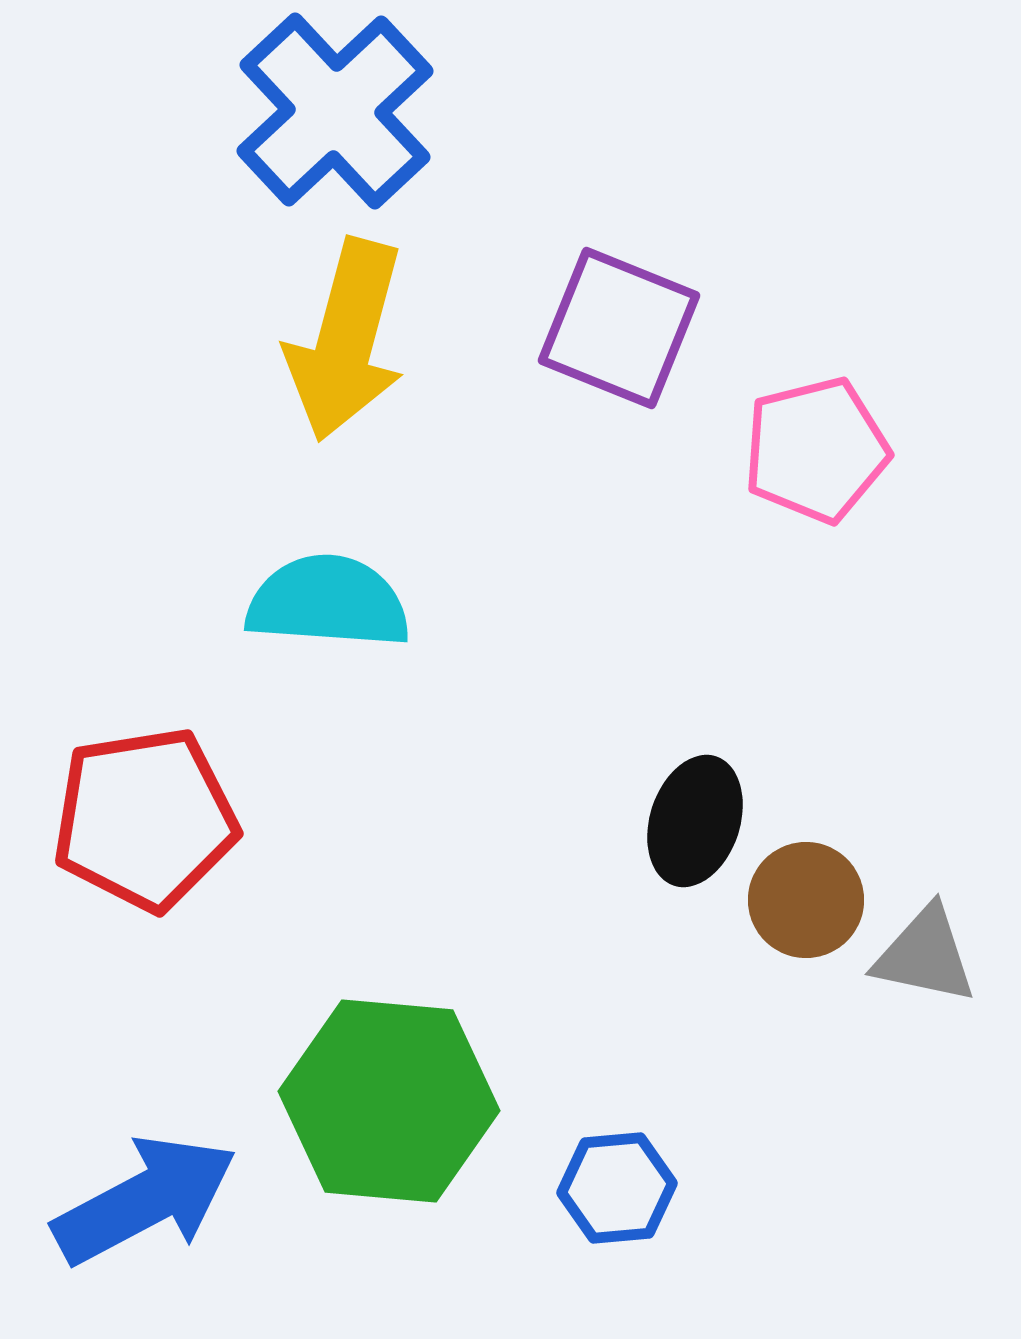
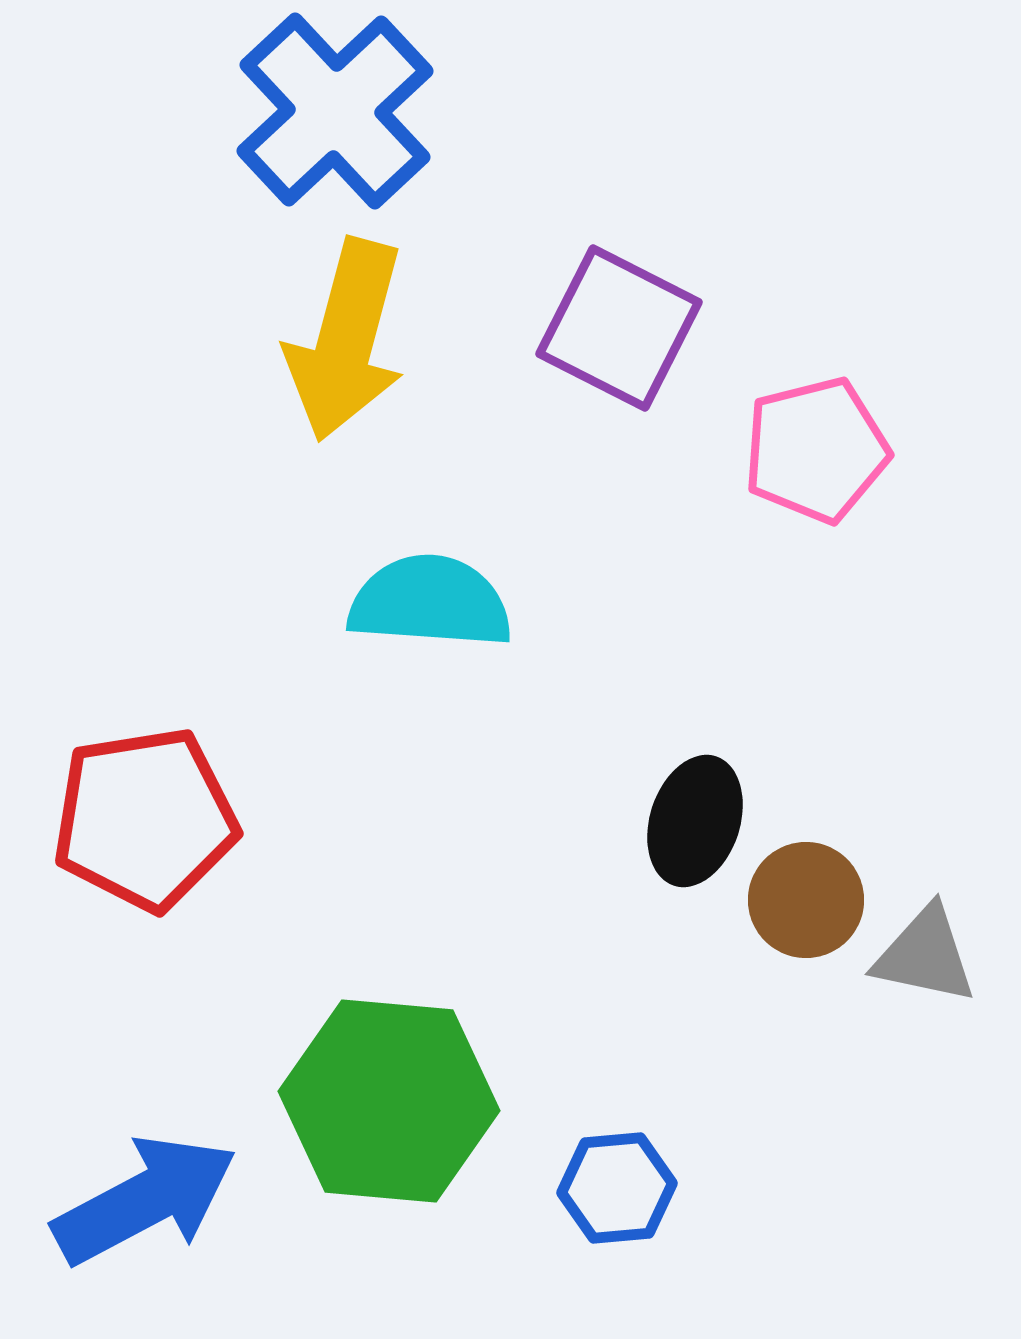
purple square: rotated 5 degrees clockwise
cyan semicircle: moved 102 px right
